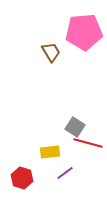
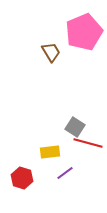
pink pentagon: rotated 18 degrees counterclockwise
